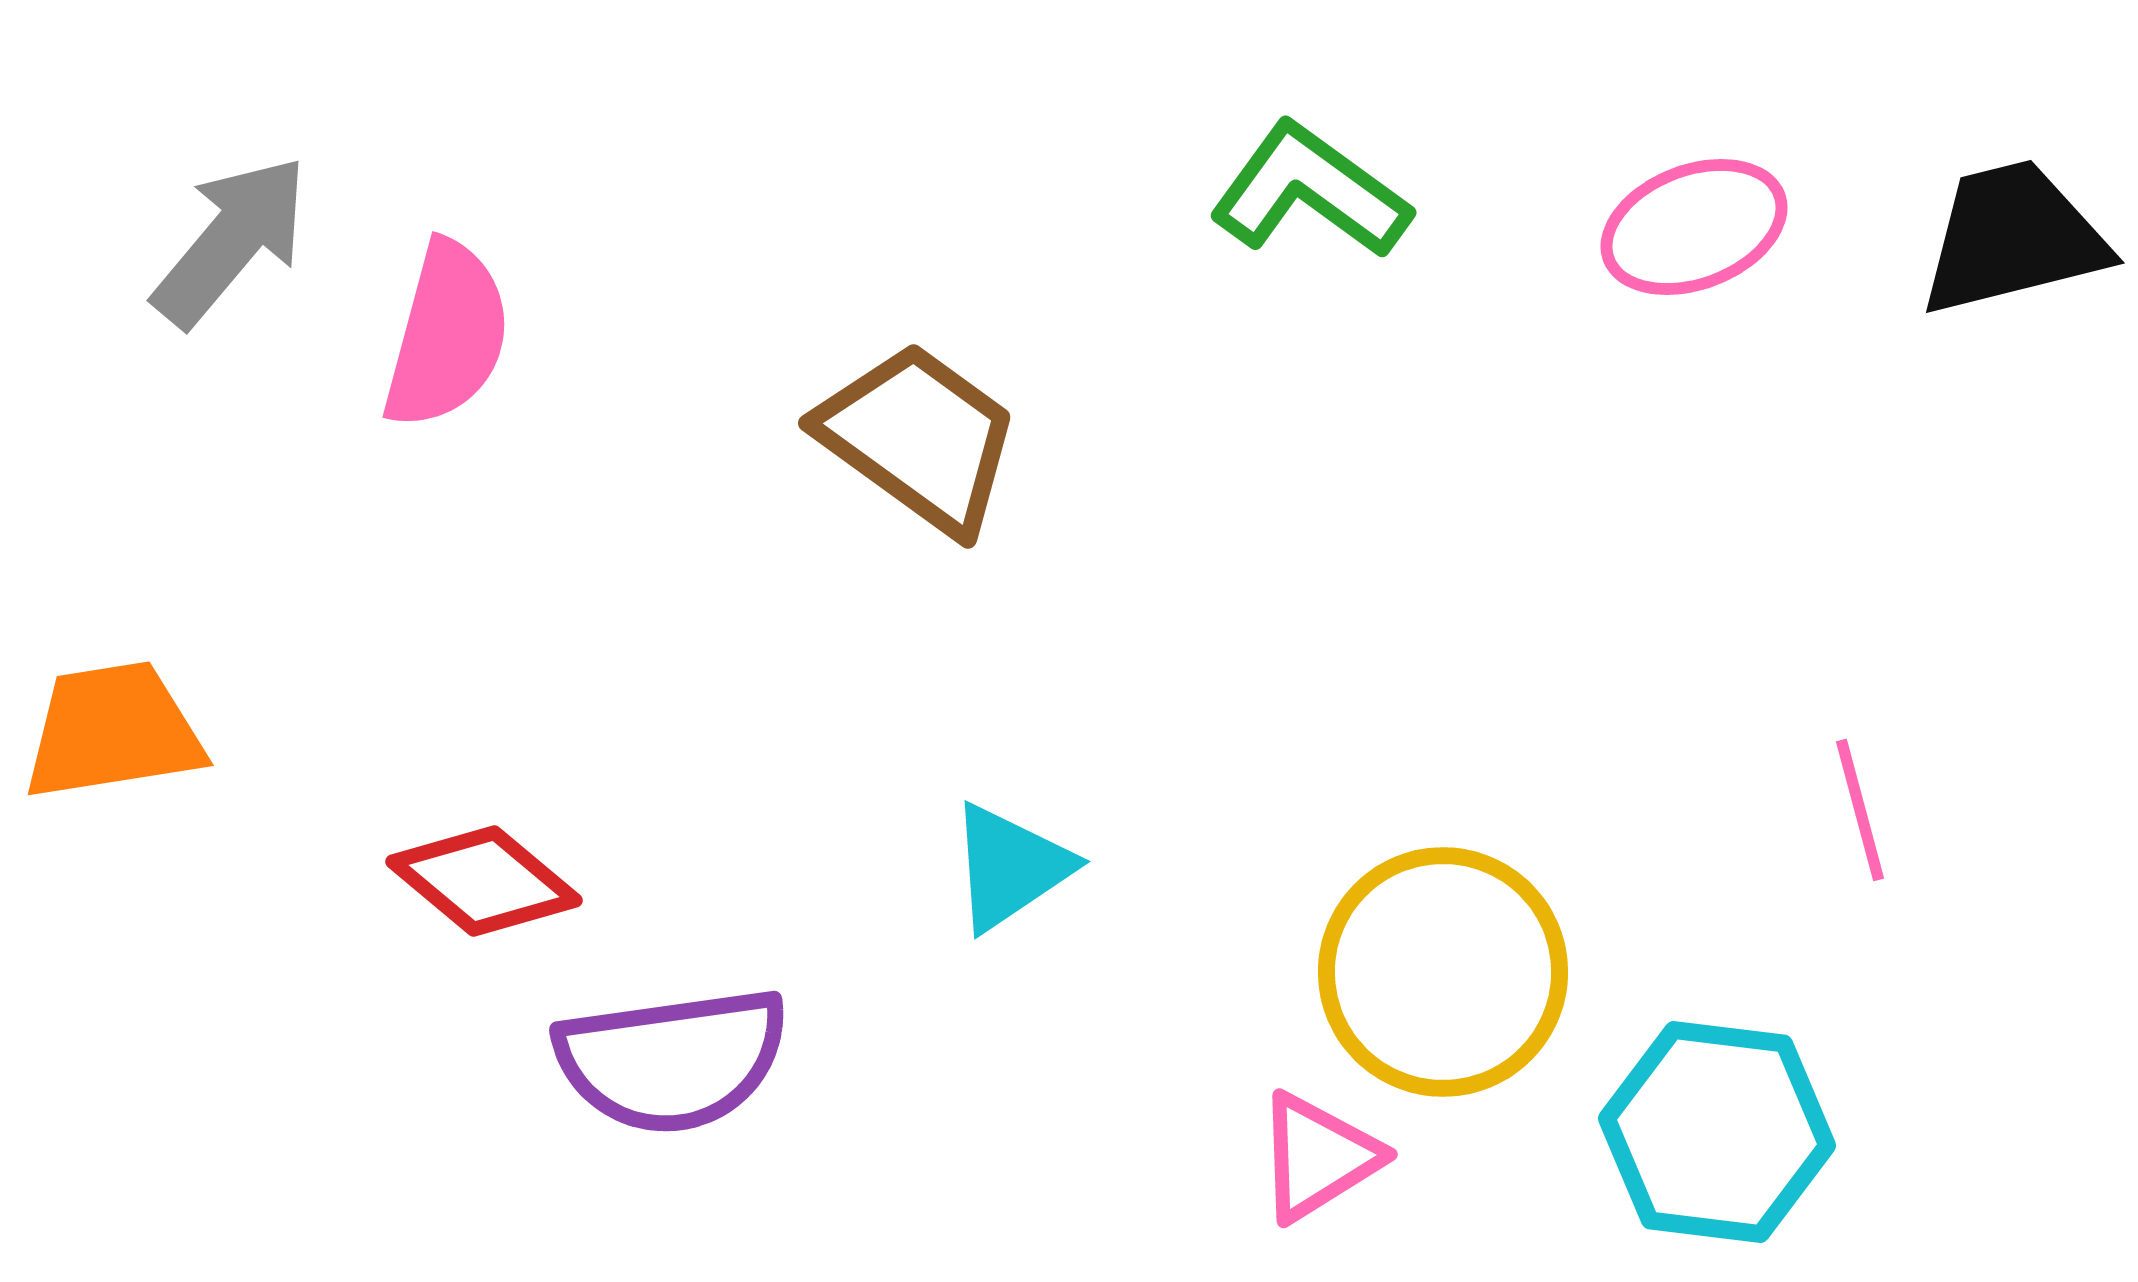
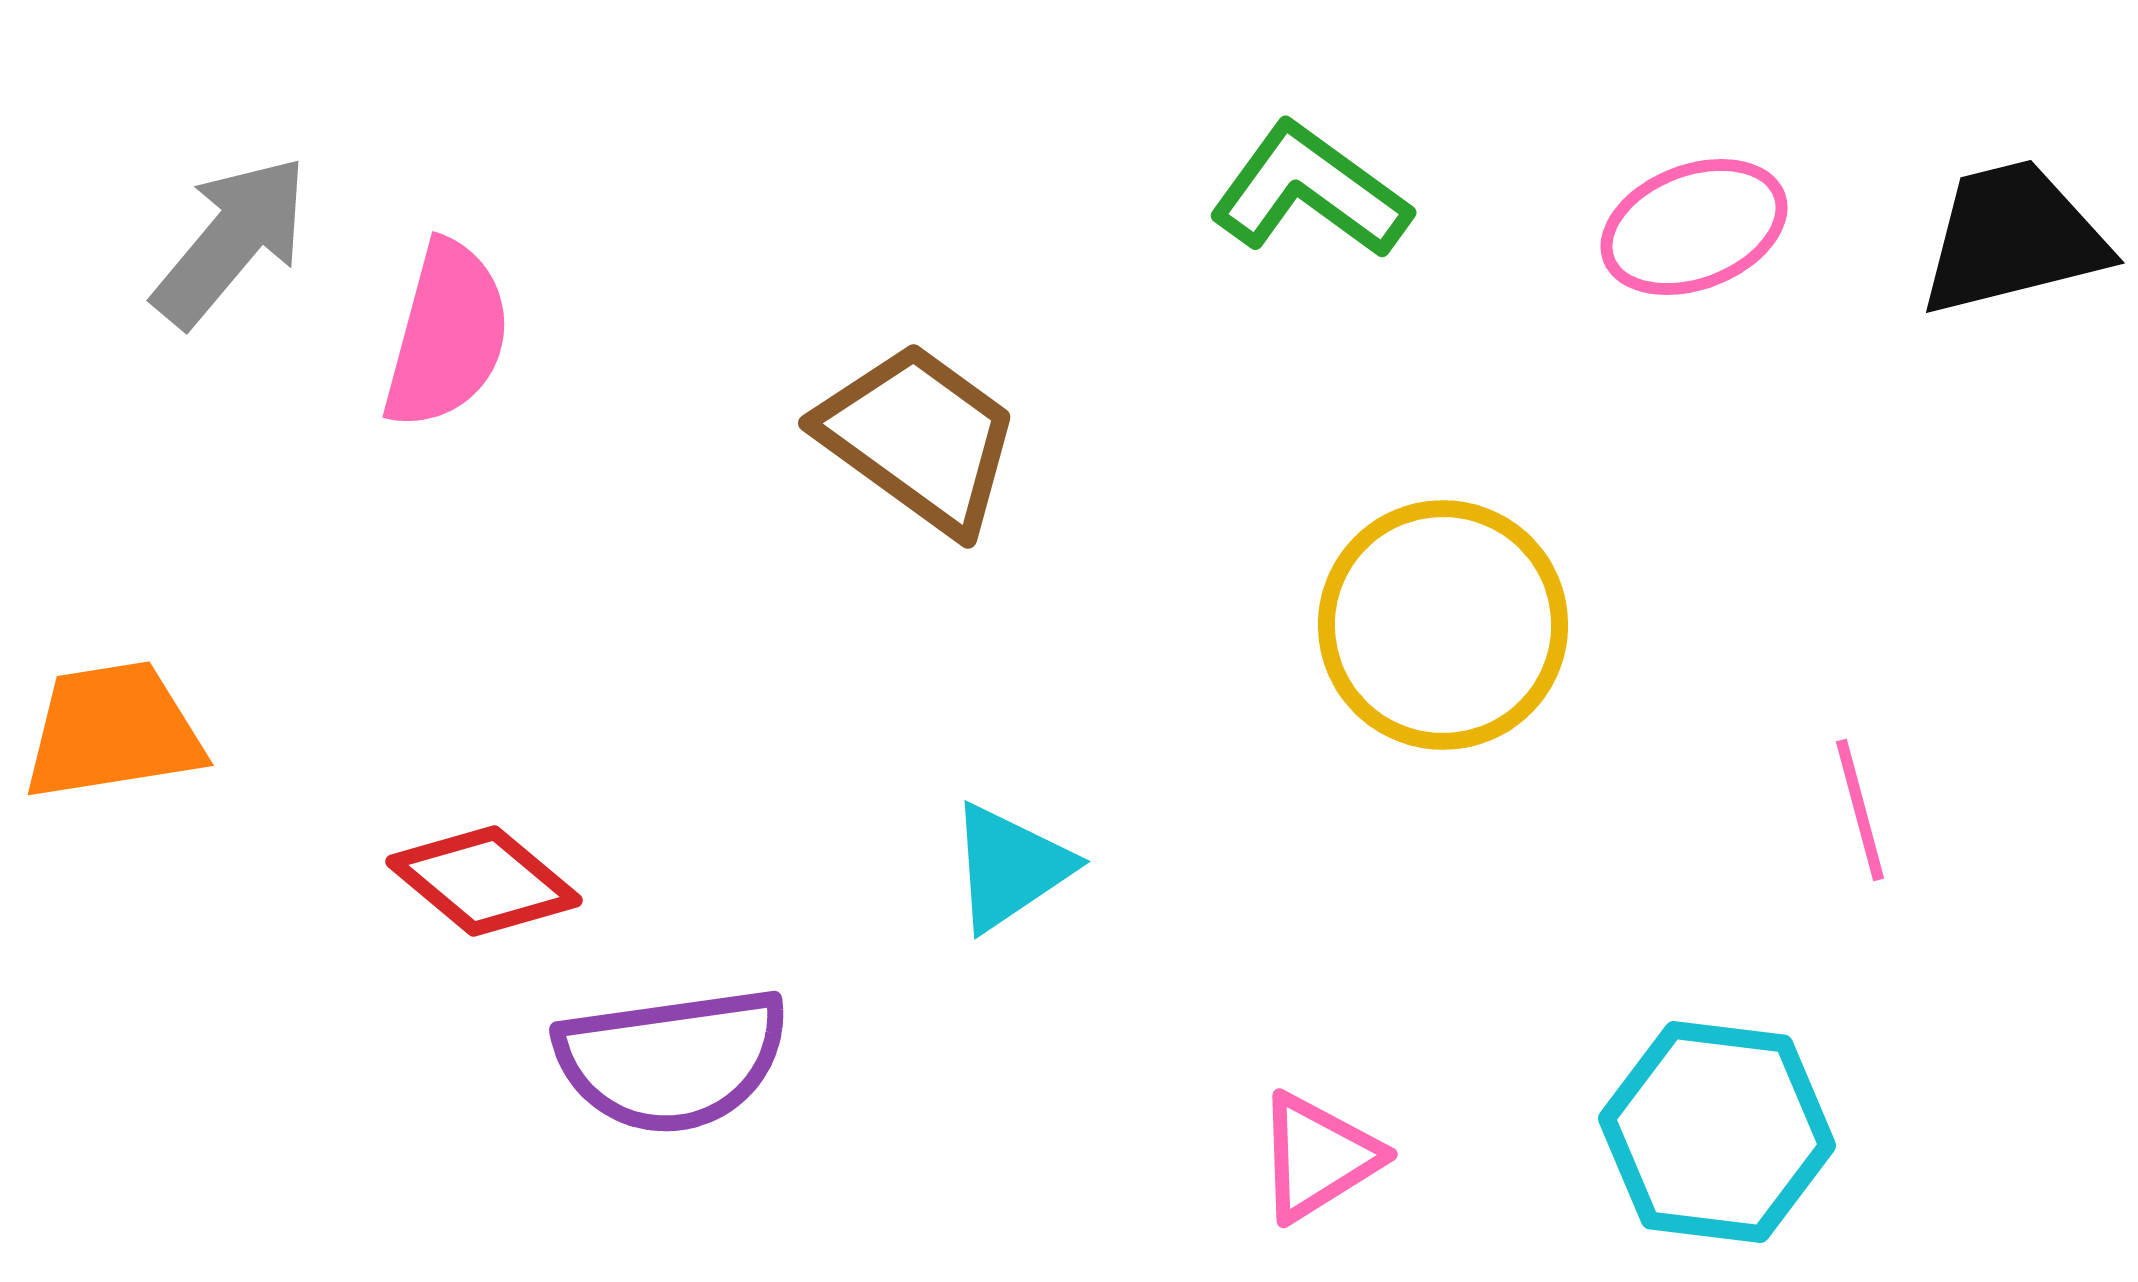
yellow circle: moved 347 px up
